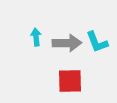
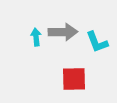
gray arrow: moved 4 px left, 11 px up
red square: moved 4 px right, 2 px up
